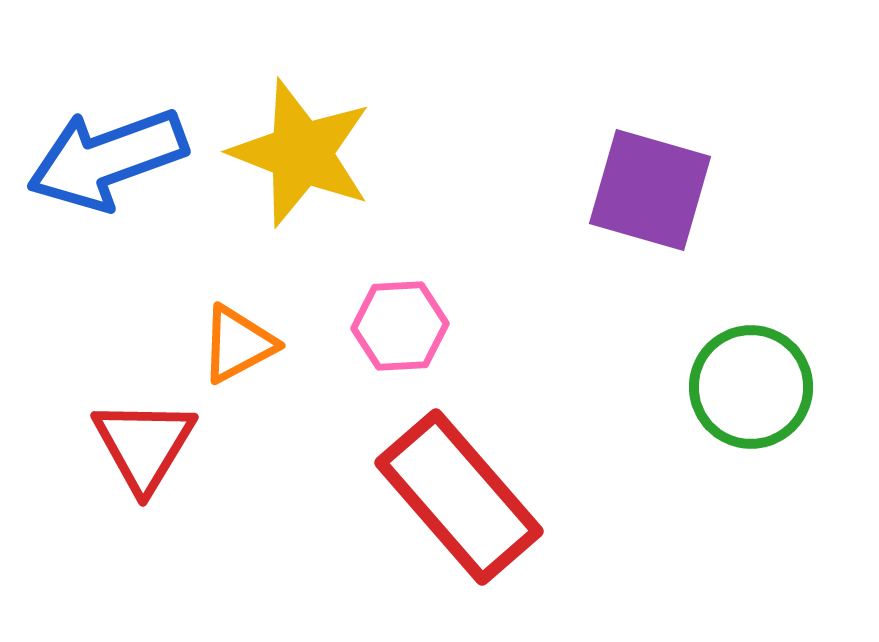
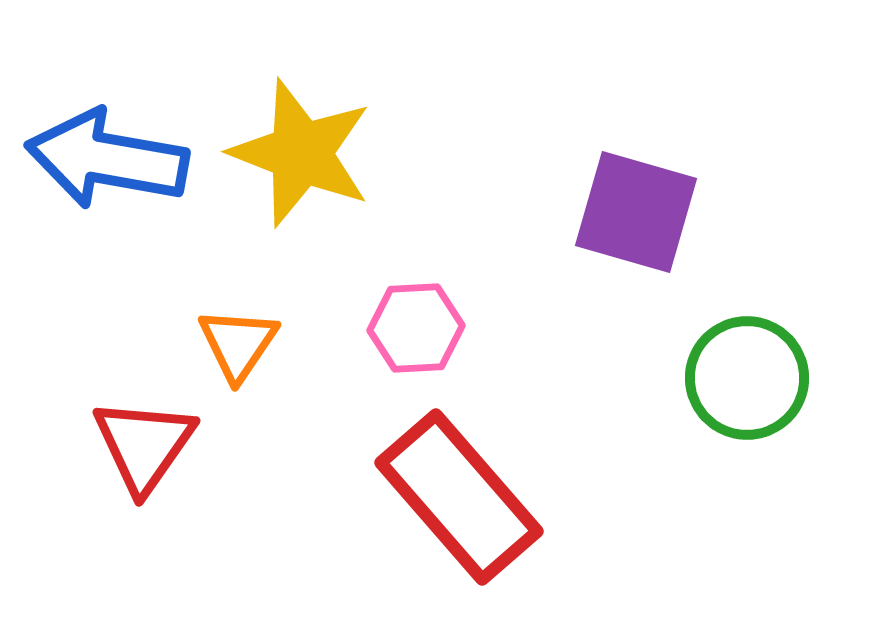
blue arrow: rotated 30 degrees clockwise
purple square: moved 14 px left, 22 px down
pink hexagon: moved 16 px right, 2 px down
orange triangle: rotated 28 degrees counterclockwise
green circle: moved 4 px left, 9 px up
red triangle: rotated 4 degrees clockwise
